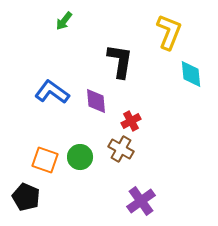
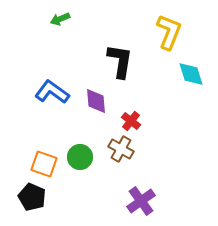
green arrow: moved 4 px left, 2 px up; rotated 30 degrees clockwise
cyan diamond: rotated 12 degrees counterclockwise
red cross: rotated 24 degrees counterclockwise
orange square: moved 1 px left, 4 px down
black pentagon: moved 6 px right
